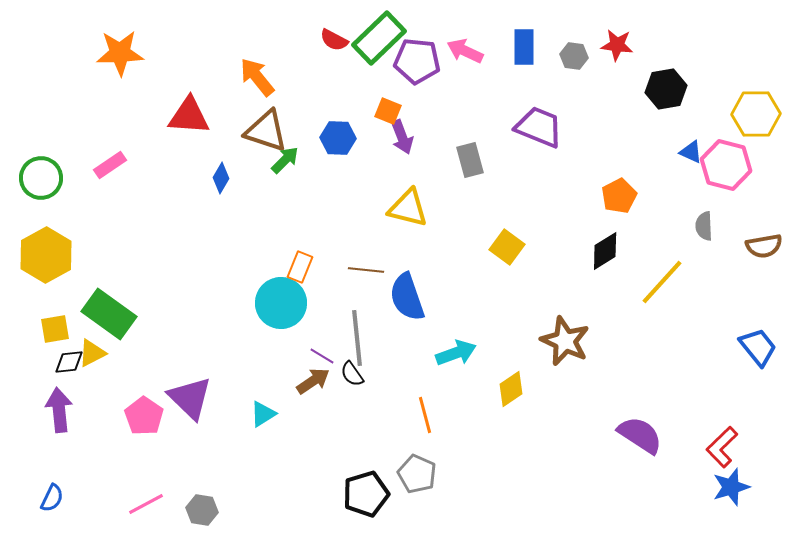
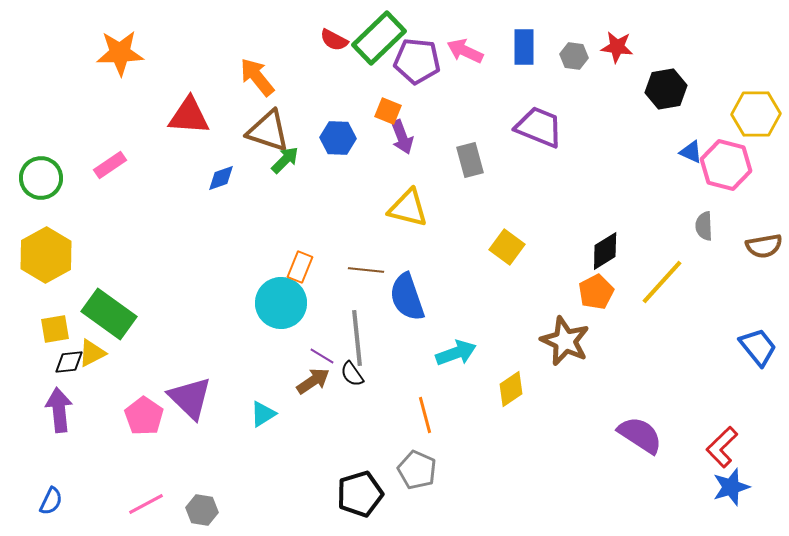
red star at (617, 45): moved 2 px down
brown triangle at (266, 131): moved 2 px right
blue diamond at (221, 178): rotated 40 degrees clockwise
orange pentagon at (619, 196): moved 23 px left, 96 px down
gray pentagon at (417, 474): moved 4 px up
black pentagon at (366, 494): moved 6 px left
blue semicircle at (52, 498): moved 1 px left, 3 px down
